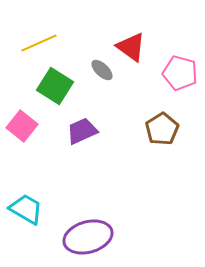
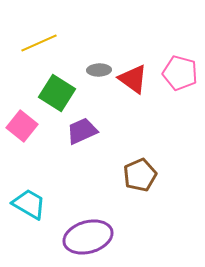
red triangle: moved 2 px right, 32 px down
gray ellipse: moved 3 px left; rotated 45 degrees counterclockwise
green square: moved 2 px right, 7 px down
brown pentagon: moved 22 px left, 46 px down; rotated 8 degrees clockwise
cyan trapezoid: moved 3 px right, 5 px up
